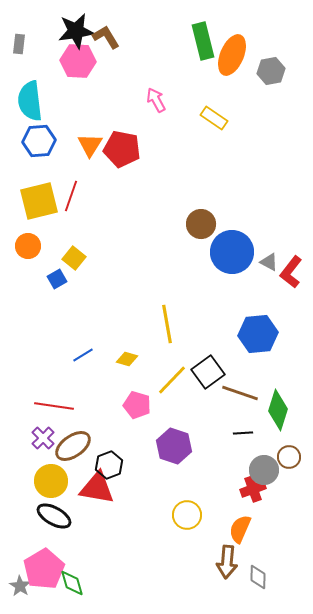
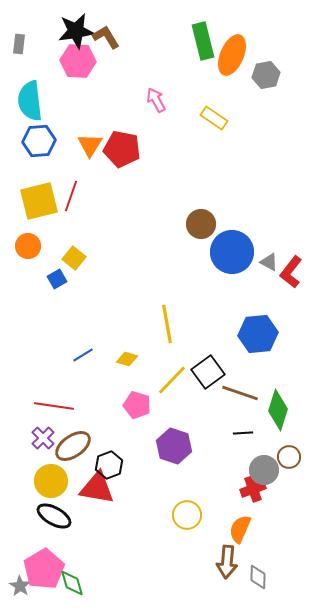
gray hexagon at (271, 71): moved 5 px left, 4 px down
